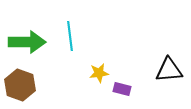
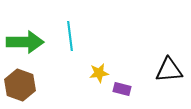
green arrow: moved 2 px left
